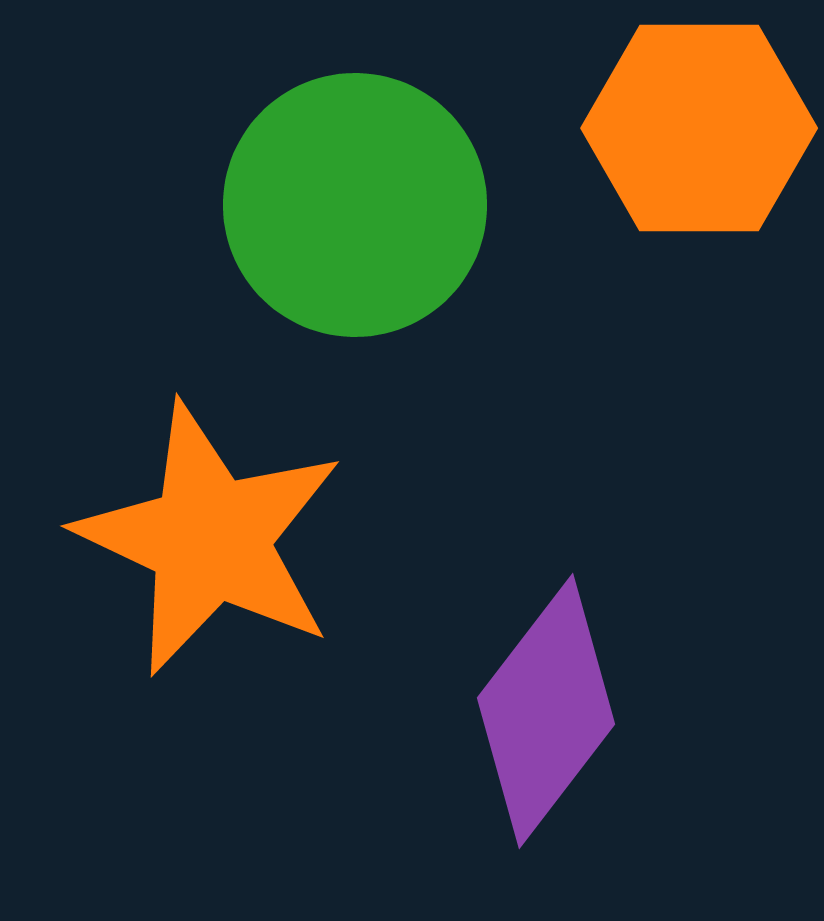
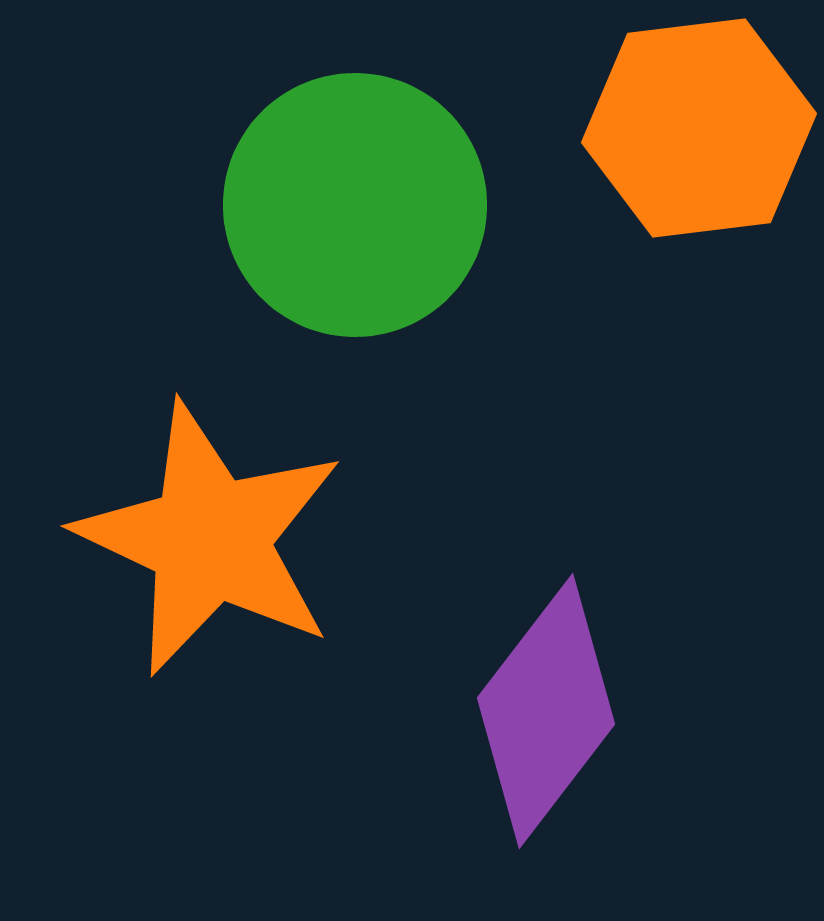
orange hexagon: rotated 7 degrees counterclockwise
